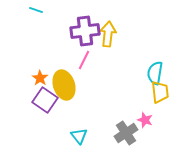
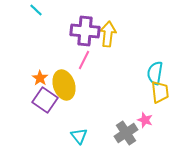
cyan line: rotated 24 degrees clockwise
purple cross: rotated 12 degrees clockwise
